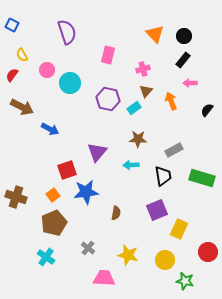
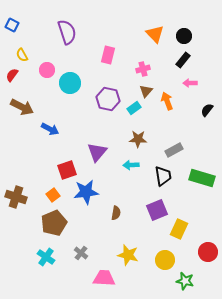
orange arrow: moved 4 px left
gray cross: moved 7 px left, 5 px down
